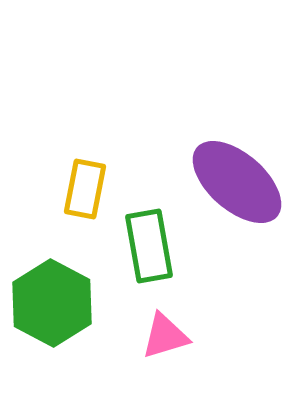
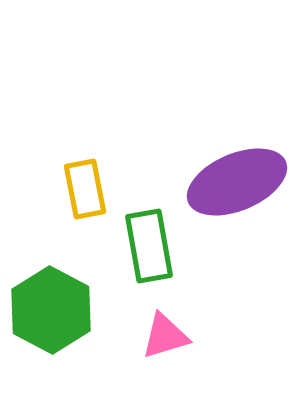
purple ellipse: rotated 64 degrees counterclockwise
yellow rectangle: rotated 22 degrees counterclockwise
green hexagon: moved 1 px left, 7 px down
